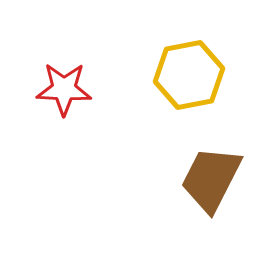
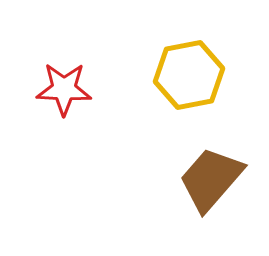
brown trapezoid: rotated 14 degrees clockwise
